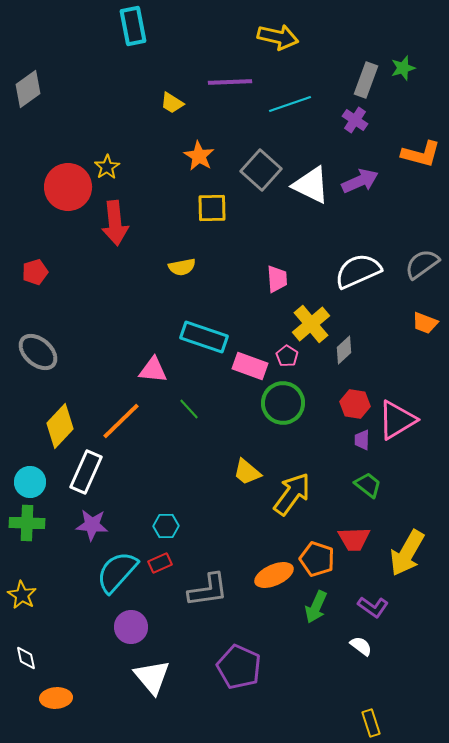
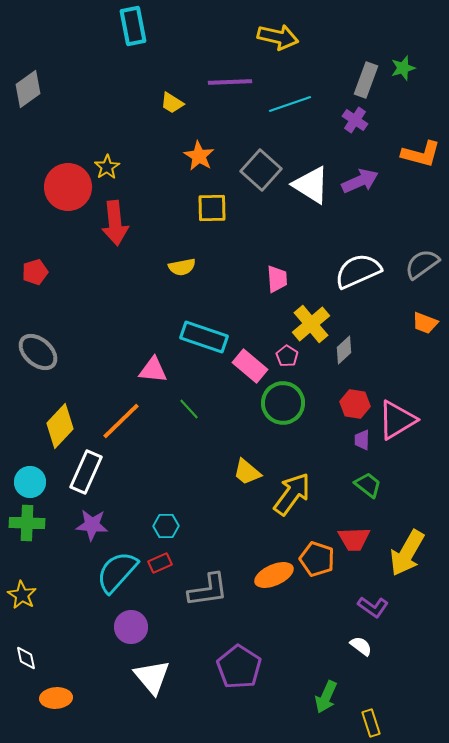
white triangle at (311, 185): rotated 6 degrees clockwise
pink rectangle at (250, 366): rotated 20 degrees clockwise
green arrow at (316, 607): moved 10 px right, 90 px down
purple pentagon at (239, 667): rotated 9 degrees clockwise
